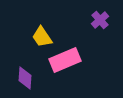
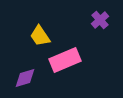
yellow trapezoid: moved 2 px left, 1 px up
purple diamond: rotated 70 degrees clockwise
